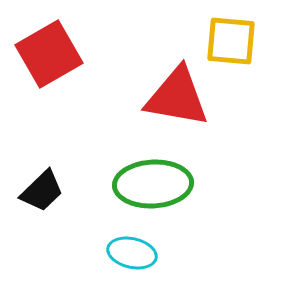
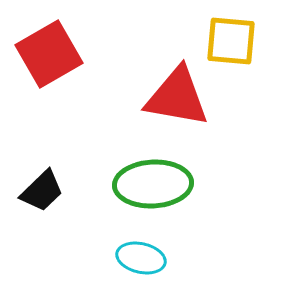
cyan ellipse: moved 9 px right, 5 px down
